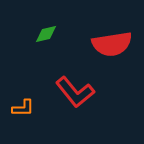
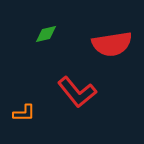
red L-shape: moved 2 px right
orange L-shape: moved 1 px right, 5 px down
